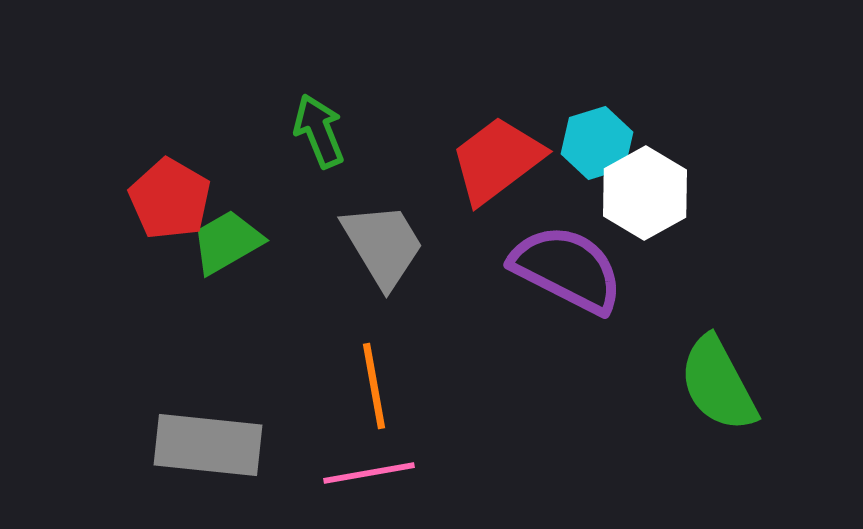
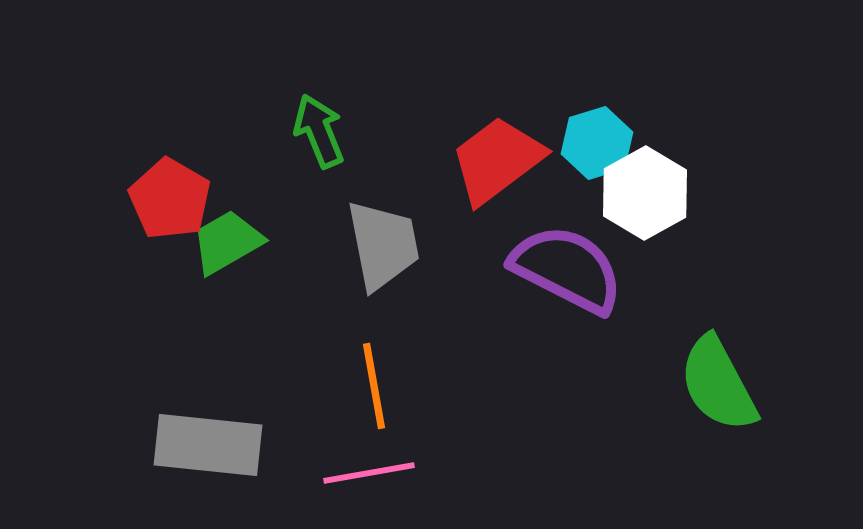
gray trapezoid: rotated 20 degrees clockwise
